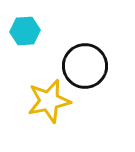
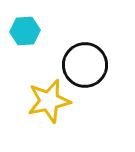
black circle: moved 1 px up
